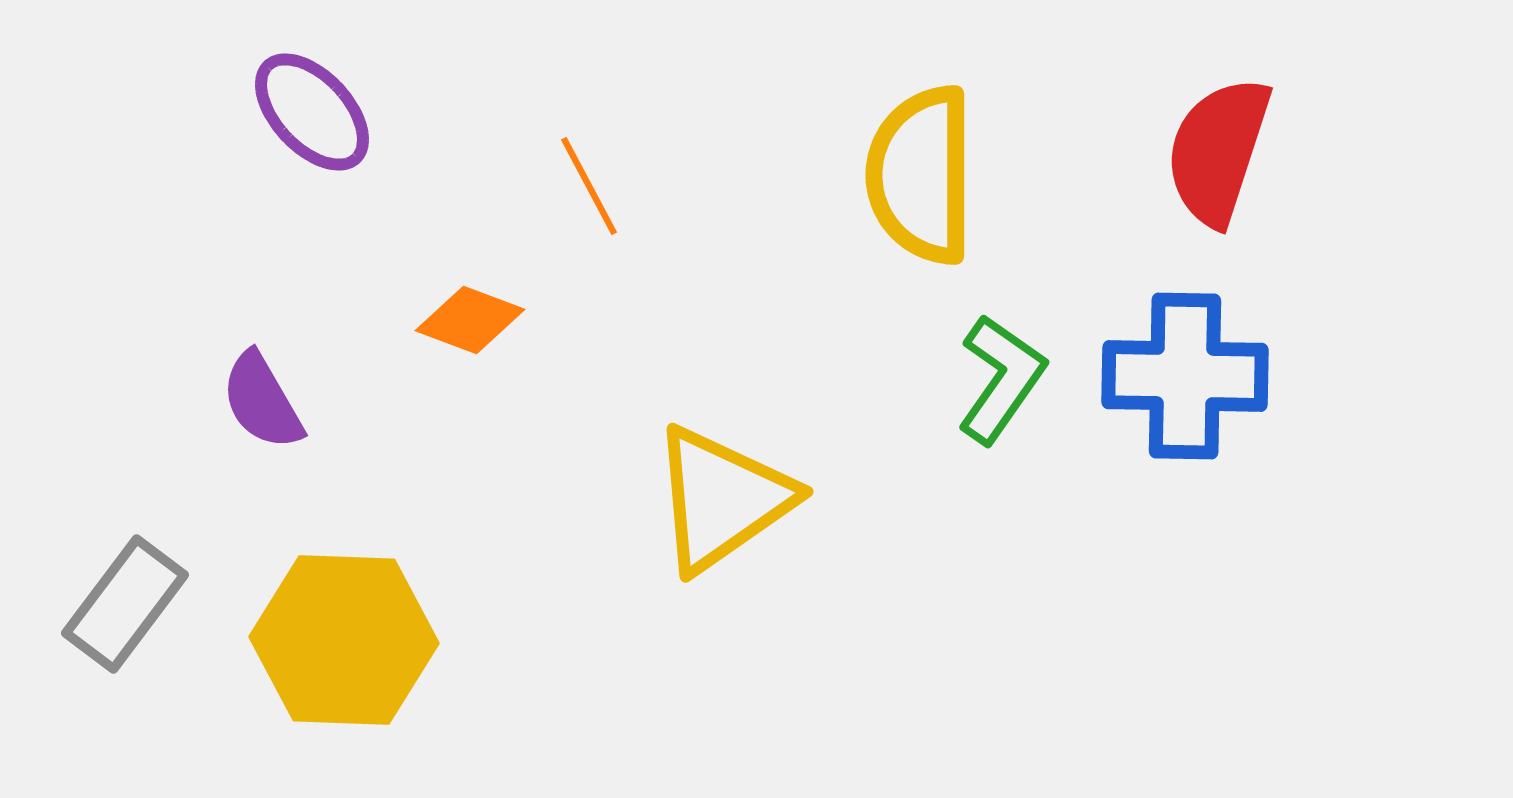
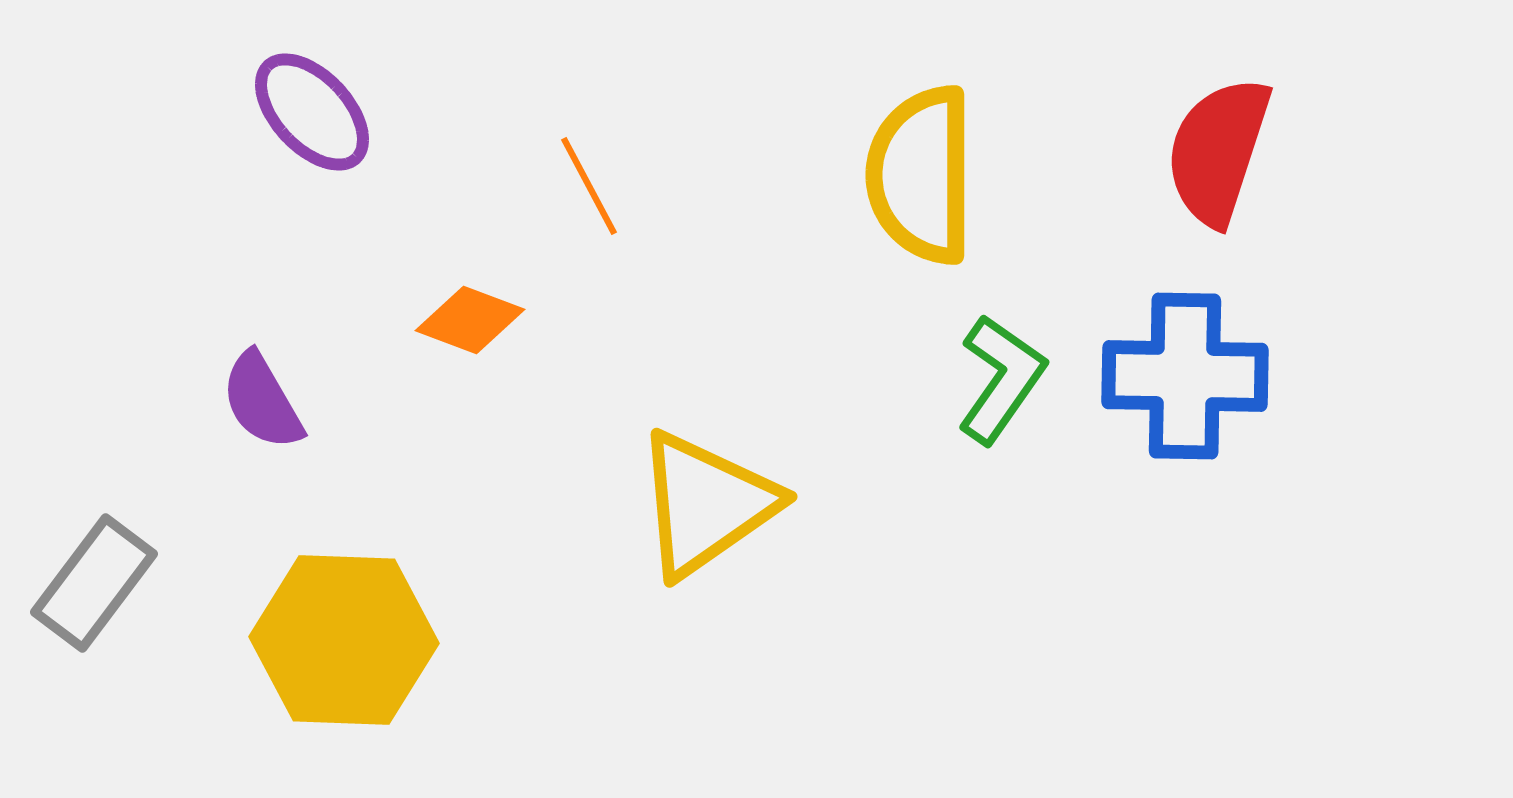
yellow triangle: moved 16 px left, 5 px down
gray rectangle: moved 31 px left, 21 px up
